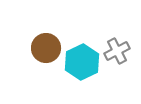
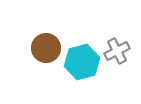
cyan hexagon: rotated 12 degrees clockwise
